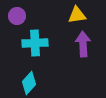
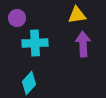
purple circle: moved 2 px down
